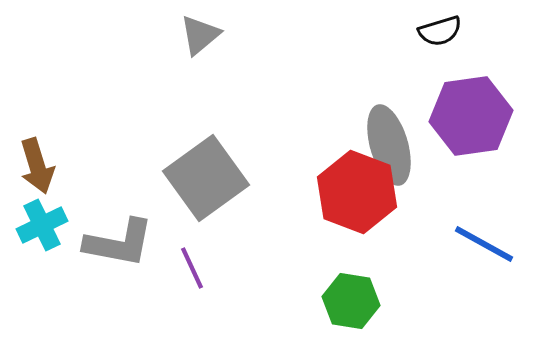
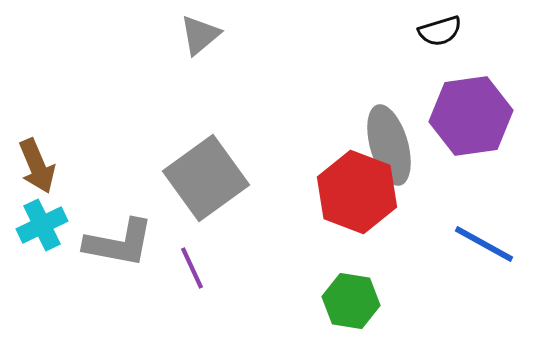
brown arrow: rotated 6 degrees counterclockwise
